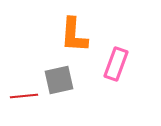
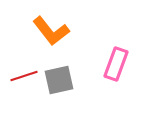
orange L-shape: moved 23 px left, 4 px up; rotated 42 degrees counterclockwise
red line: moved 20 px up; rotated 12 degrees counterclockwise
